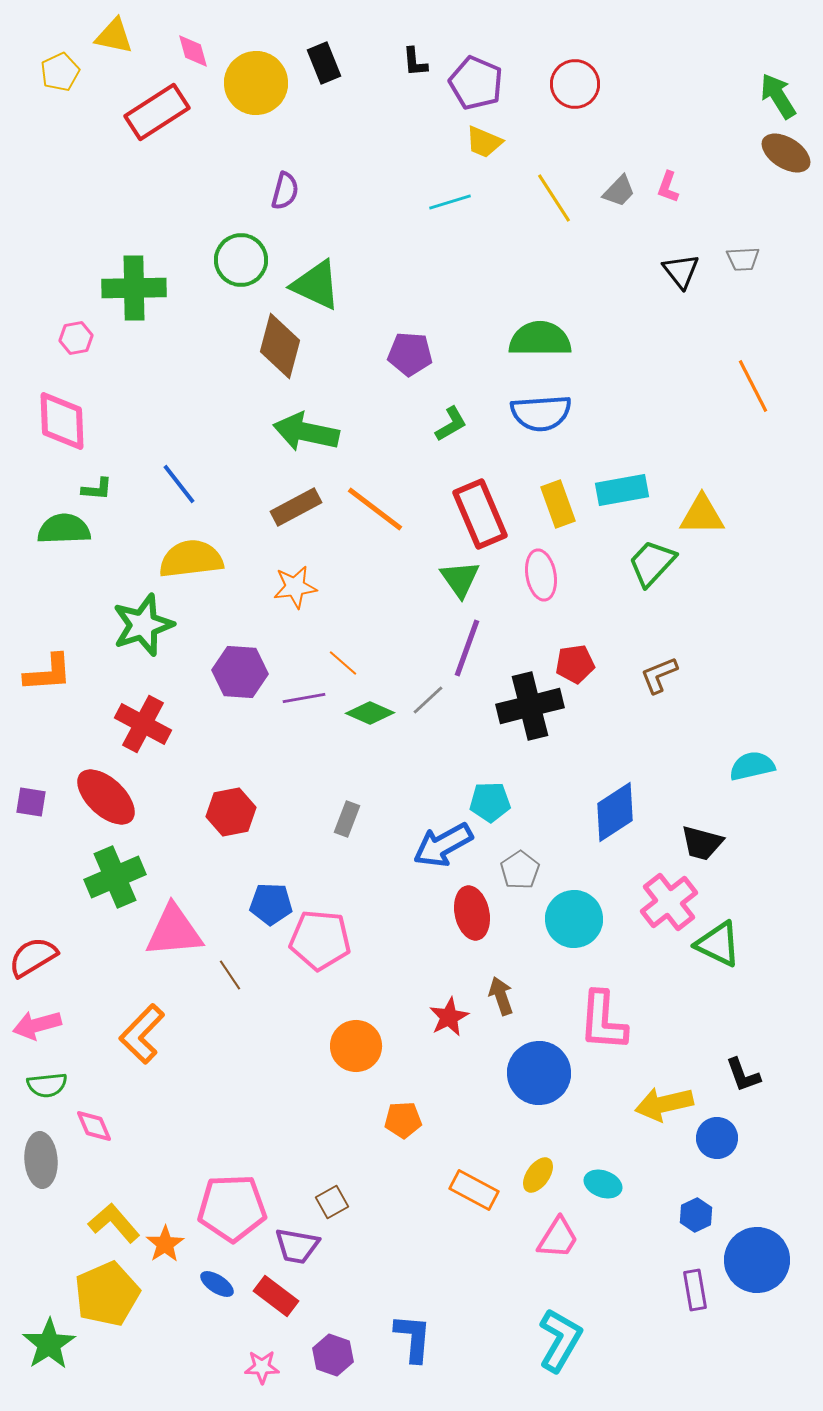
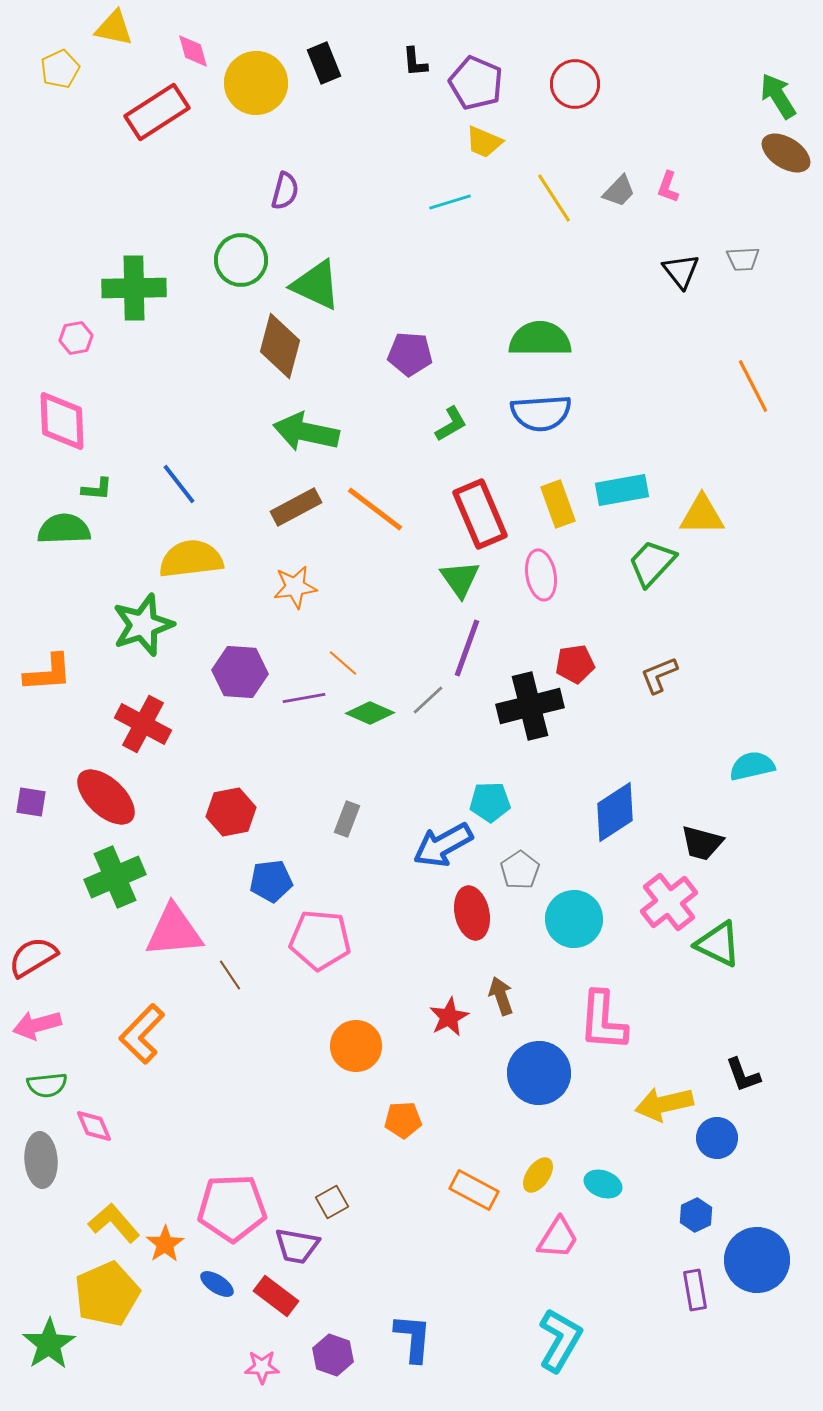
yellow triangle at (114, 36): moved 8 px up
yellow pentagon at (60, 72): moved 3 px up
blue pentagon at (271, 904): moved 23 px up; rotated 9 degrees counterclockwise
